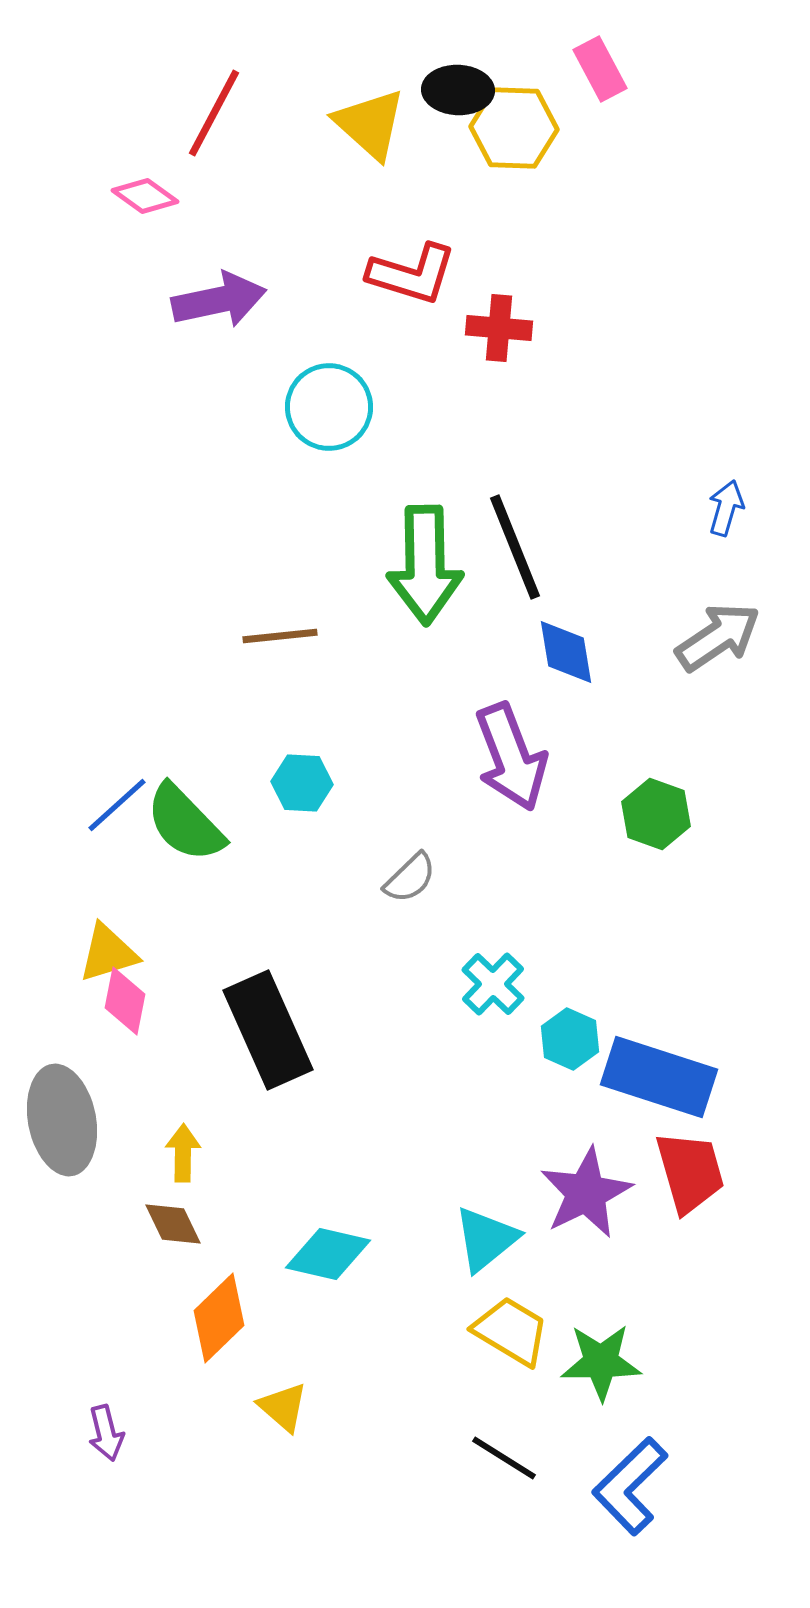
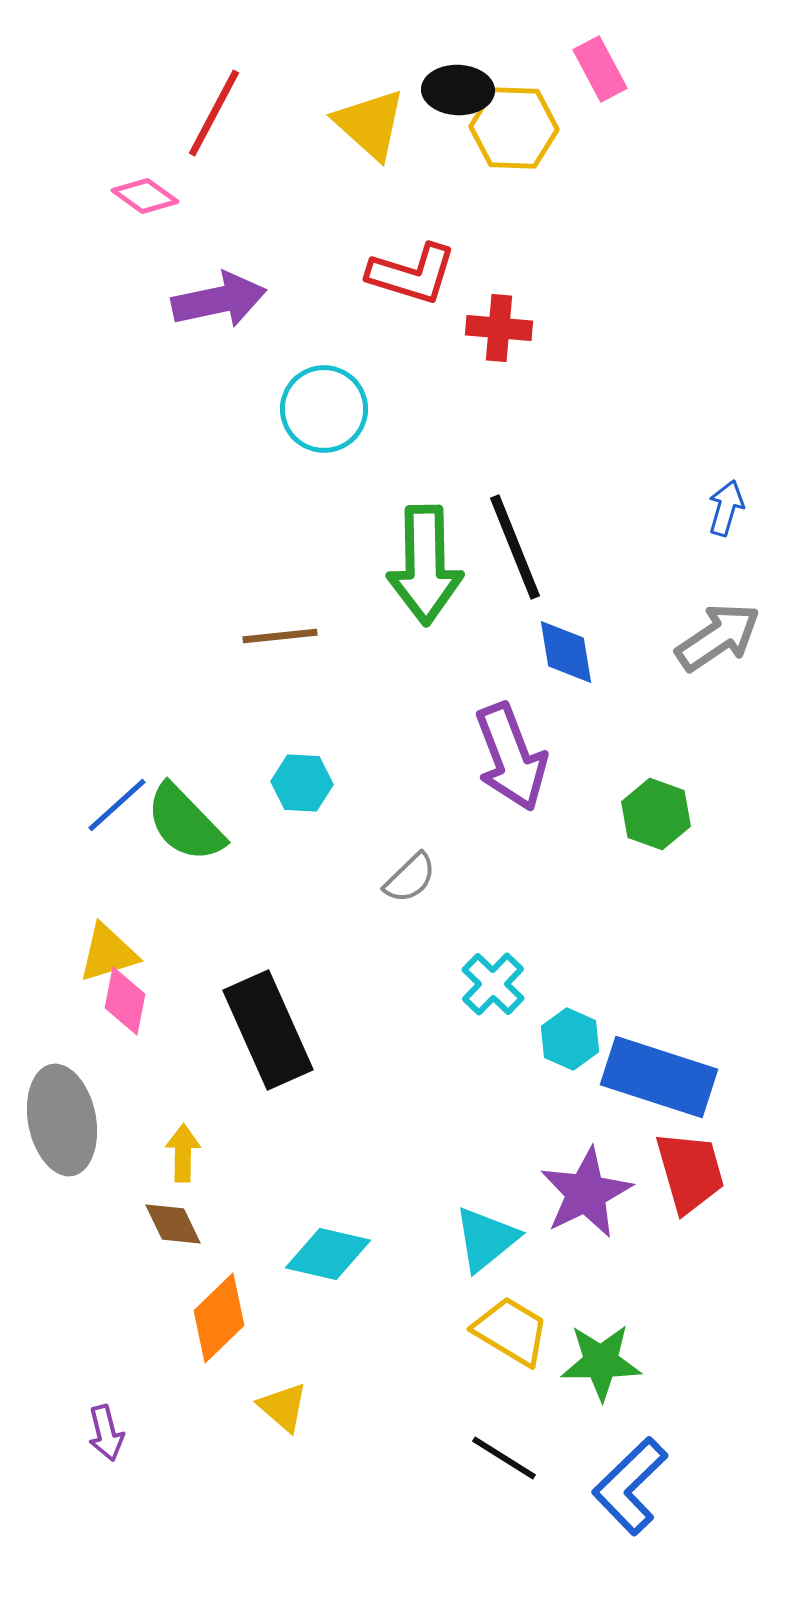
cyan circle at (329, 407): moved 5 px left, 2 px down
